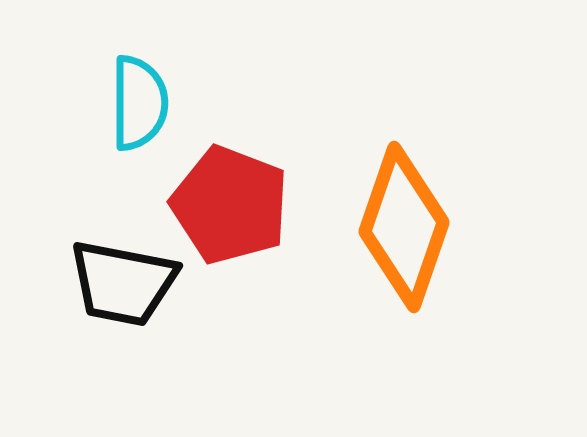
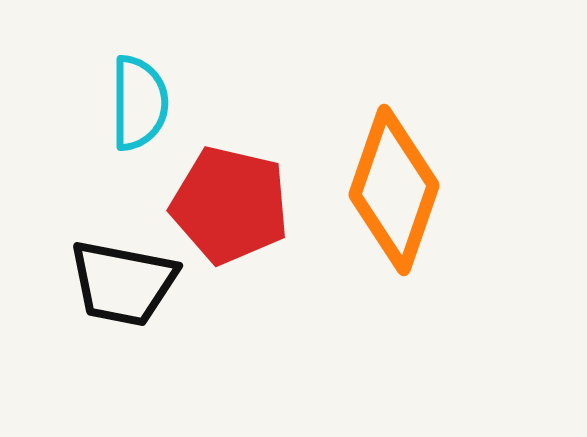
red pentagon: rotated 8 degrees counterclockwise
orange diamond: moved 10 px left, 37 px up
